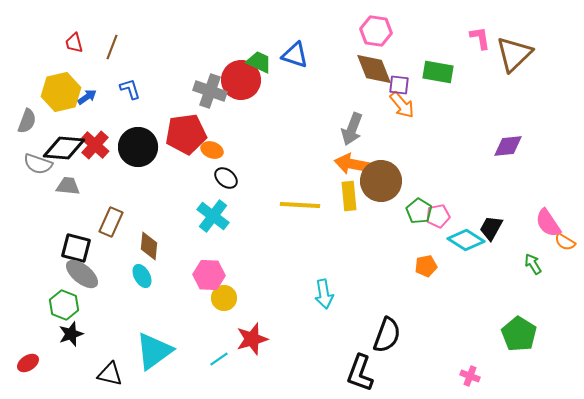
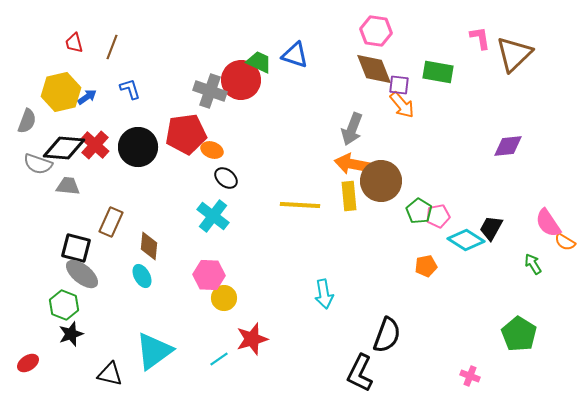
black L-shape at (360, 373): rotated 6 degrees clockwise
